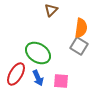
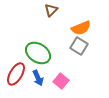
orange semicircle: rotated 60 degrees clockwise
pink square: rotated 35 degrees clockwise
